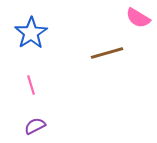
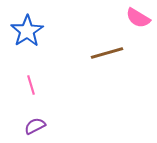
blue star: moved 4 px left, 2 px up
